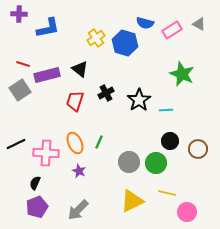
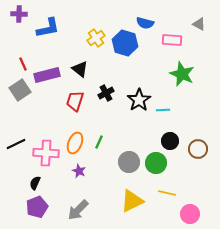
pink rectangle: moved 10 px down; rotated 36 degrees clockwise
red line: rotated 48 degrees clockwise
cyan line: moved 3 px left
orange ellipse: rotated 45 degrees clockwise
pink circle: moved 3 px right, 2 px down
